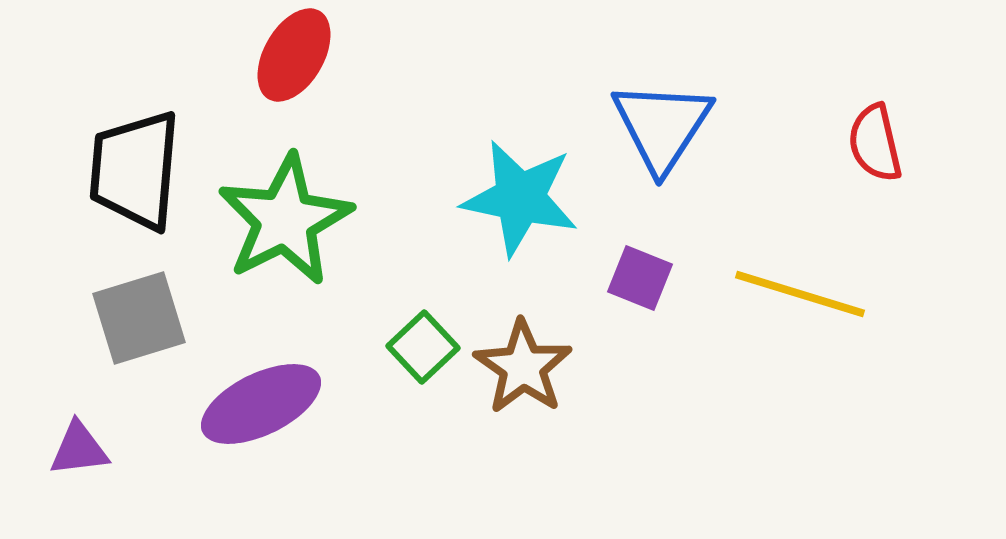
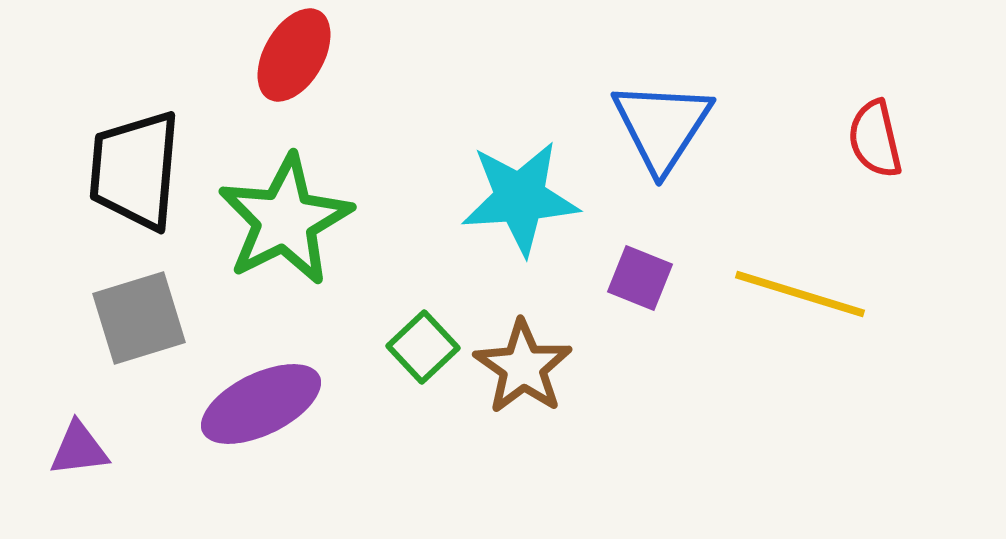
red semicircle: moved 4 px up
cyan star: rotated 16 degrees counterclockwise
